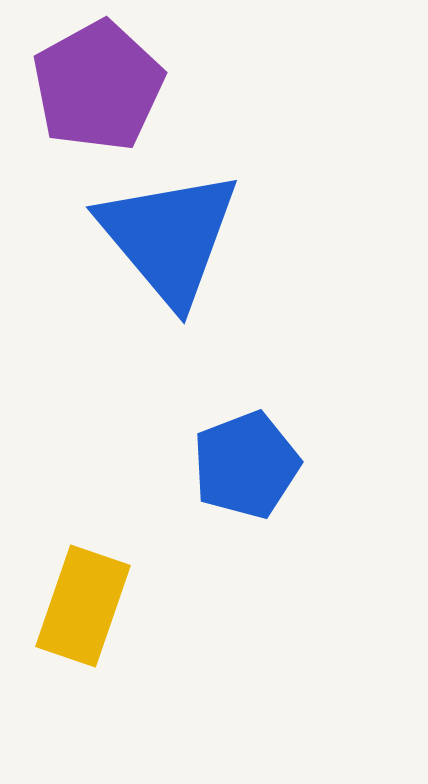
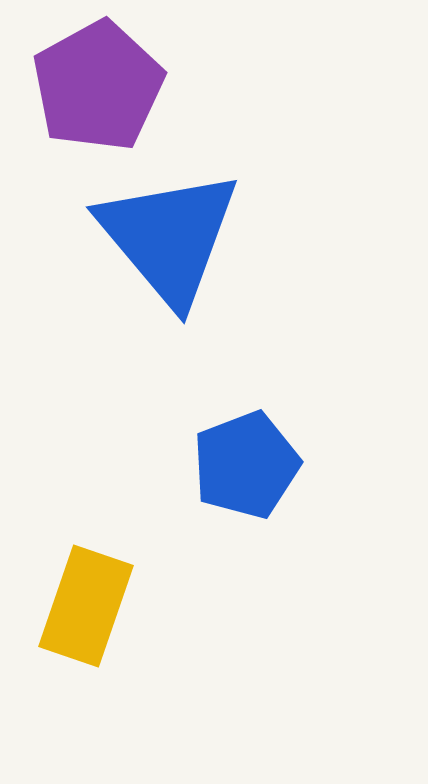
yellow rectangle: moved 3 px right
